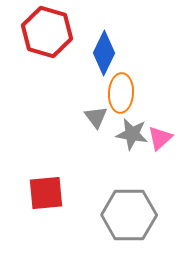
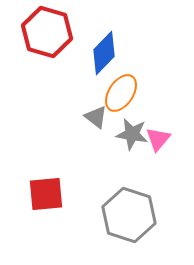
blue diamond: rotated 18 degrees clockwise
orange ellipse: rotated 30 degrees clockwise
gray triangle: rotated 15 degrees counterclockwise
pink triangle: moved 2 px left, 1 px down; rotated 8 degrees counterclockwise
red square: moved 1 px down
gray hexagon: rotated 18 degrees clockwise
